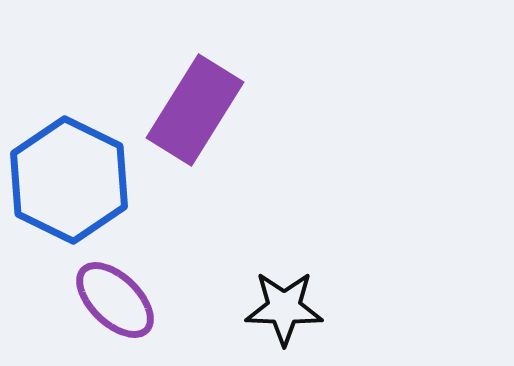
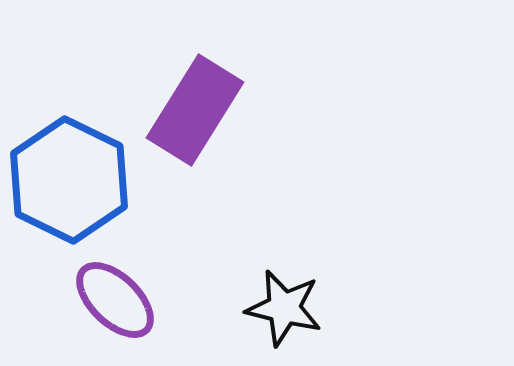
black star: rotated 12 degrees clockwise
